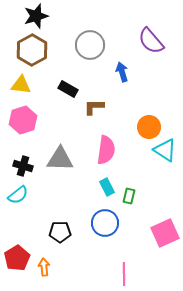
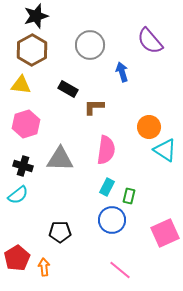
purple semicircle: moved 1 px left
pink hexagon: moved 3 px right, 4 px down
cyan rectangle: rotated 54 degrees clockwise
blue circle: moved 7 px right, 3 px up
pink line: moved 4 px left, 4 px up; rotated 50 degrees counterclockwise
